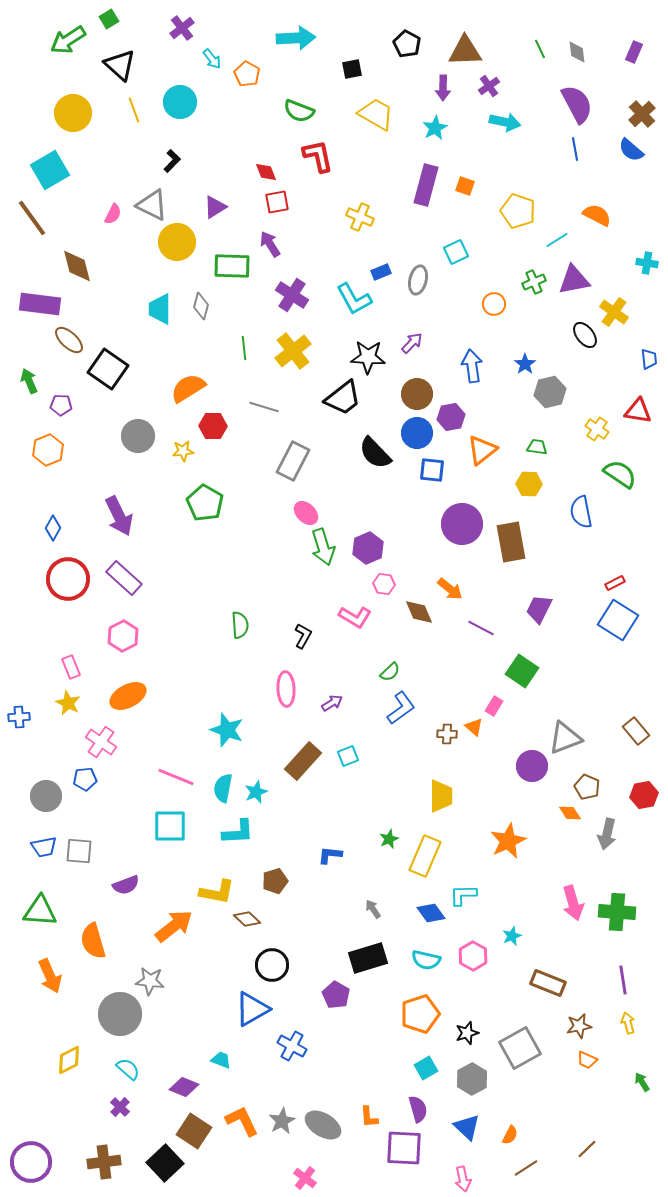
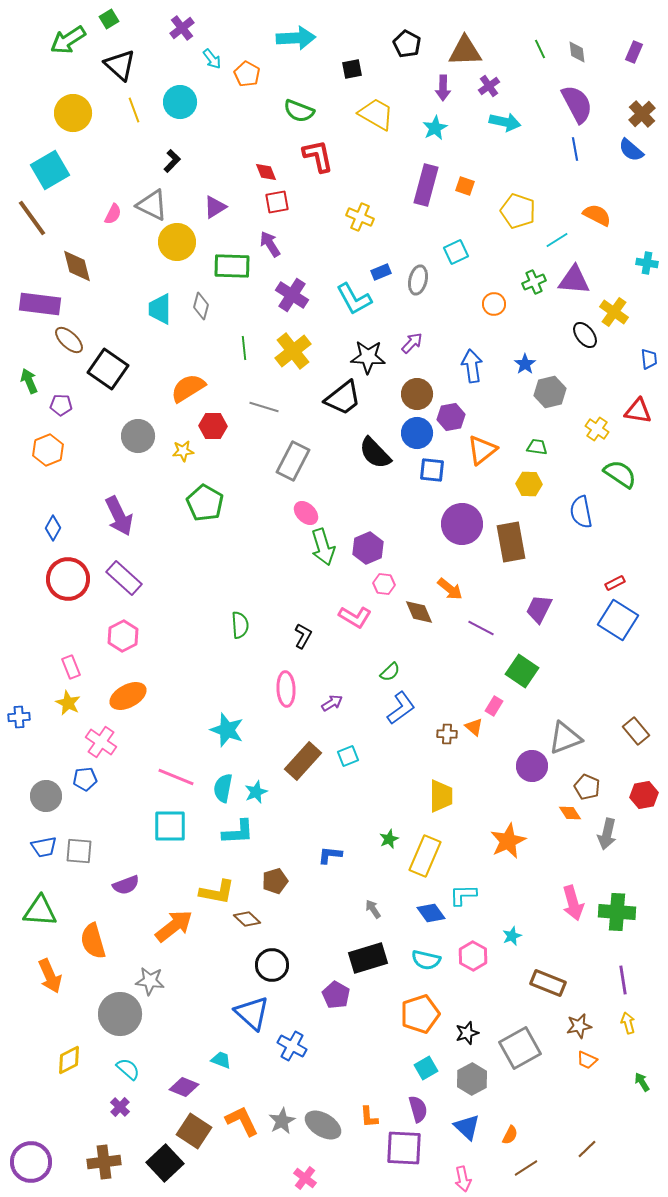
purple triangle at (574, 280): rotated 16 degrees clockwise
blue triangle at (252, 1009): moved 4 px down; rotated 48 degrees counterclockwise
